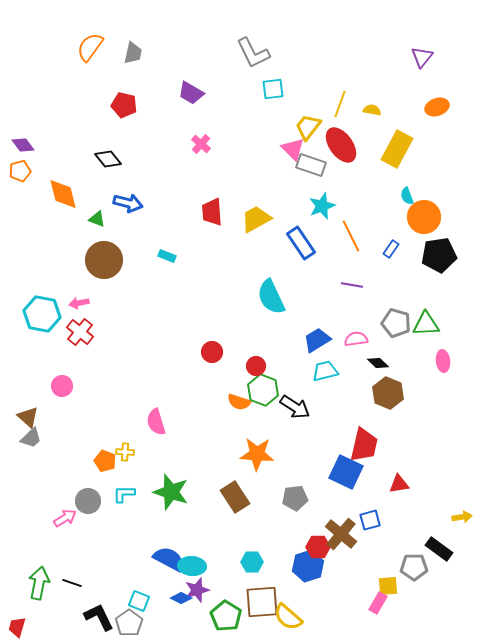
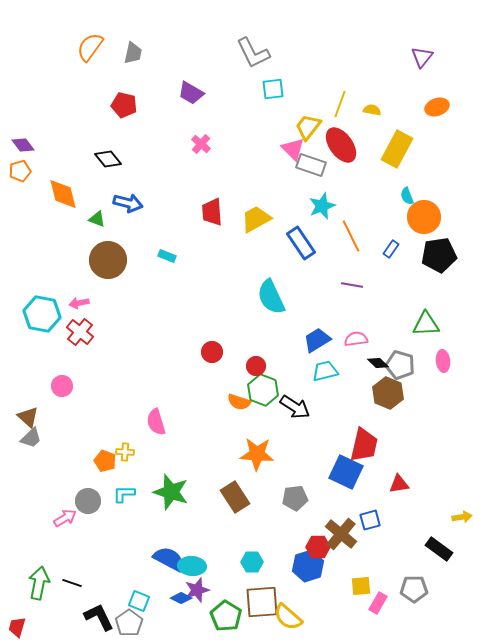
brown circle at (104, 260): moved 4 px right
gray pentagon at (396, 323): moved 4 px right, 42 px down
gray pentagon at (414, 567): moved 22 px down
yellow square at (388, 586): moved 27 px left
